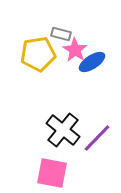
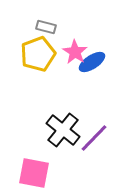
gray rectangle: moved 15 px left, 7 px up
pink star: moved 2 px down
yellow pentagon: rotated 12 degrees counterclockwise
purple line: moved 3 px left
pink square: moved 18 px left
